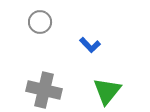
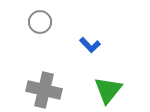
green triangle: moved 1 px right, 1 px up
